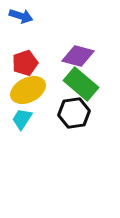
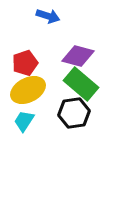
blue arrow: moved 27 px right
cyan trapezoid: moved 2 px right, 2 px down
